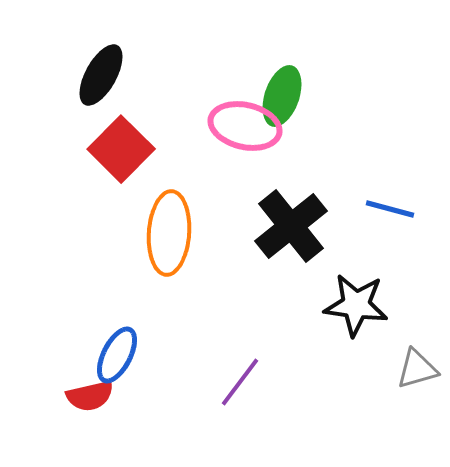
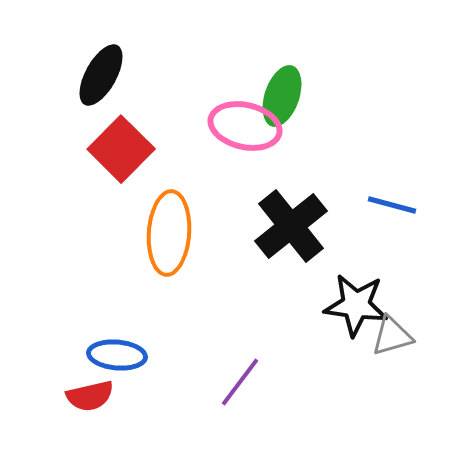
blue line: moved 2 px right, 4 px up
blue ellipse: rotated 68 degrees clockwise
gray triangle: moved 25 px left, 33 px up
